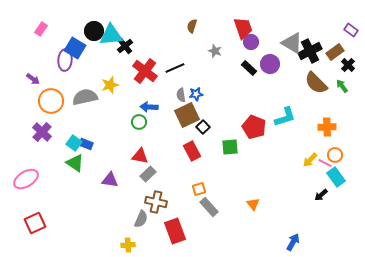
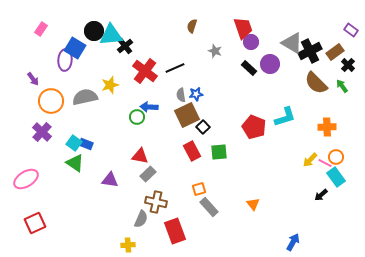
purple arrow at (33, 79): rotated 16 degrees clockwise
green circle at (139, 122): moved 2 px left, 5 px up
green square at (230, 147): moved 11 px left, 5 px down
orange circle at (335, 155): moved 1 px right, 2 px down
